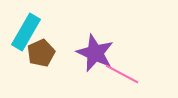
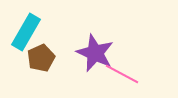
brown pentagon: moved 5 px down
